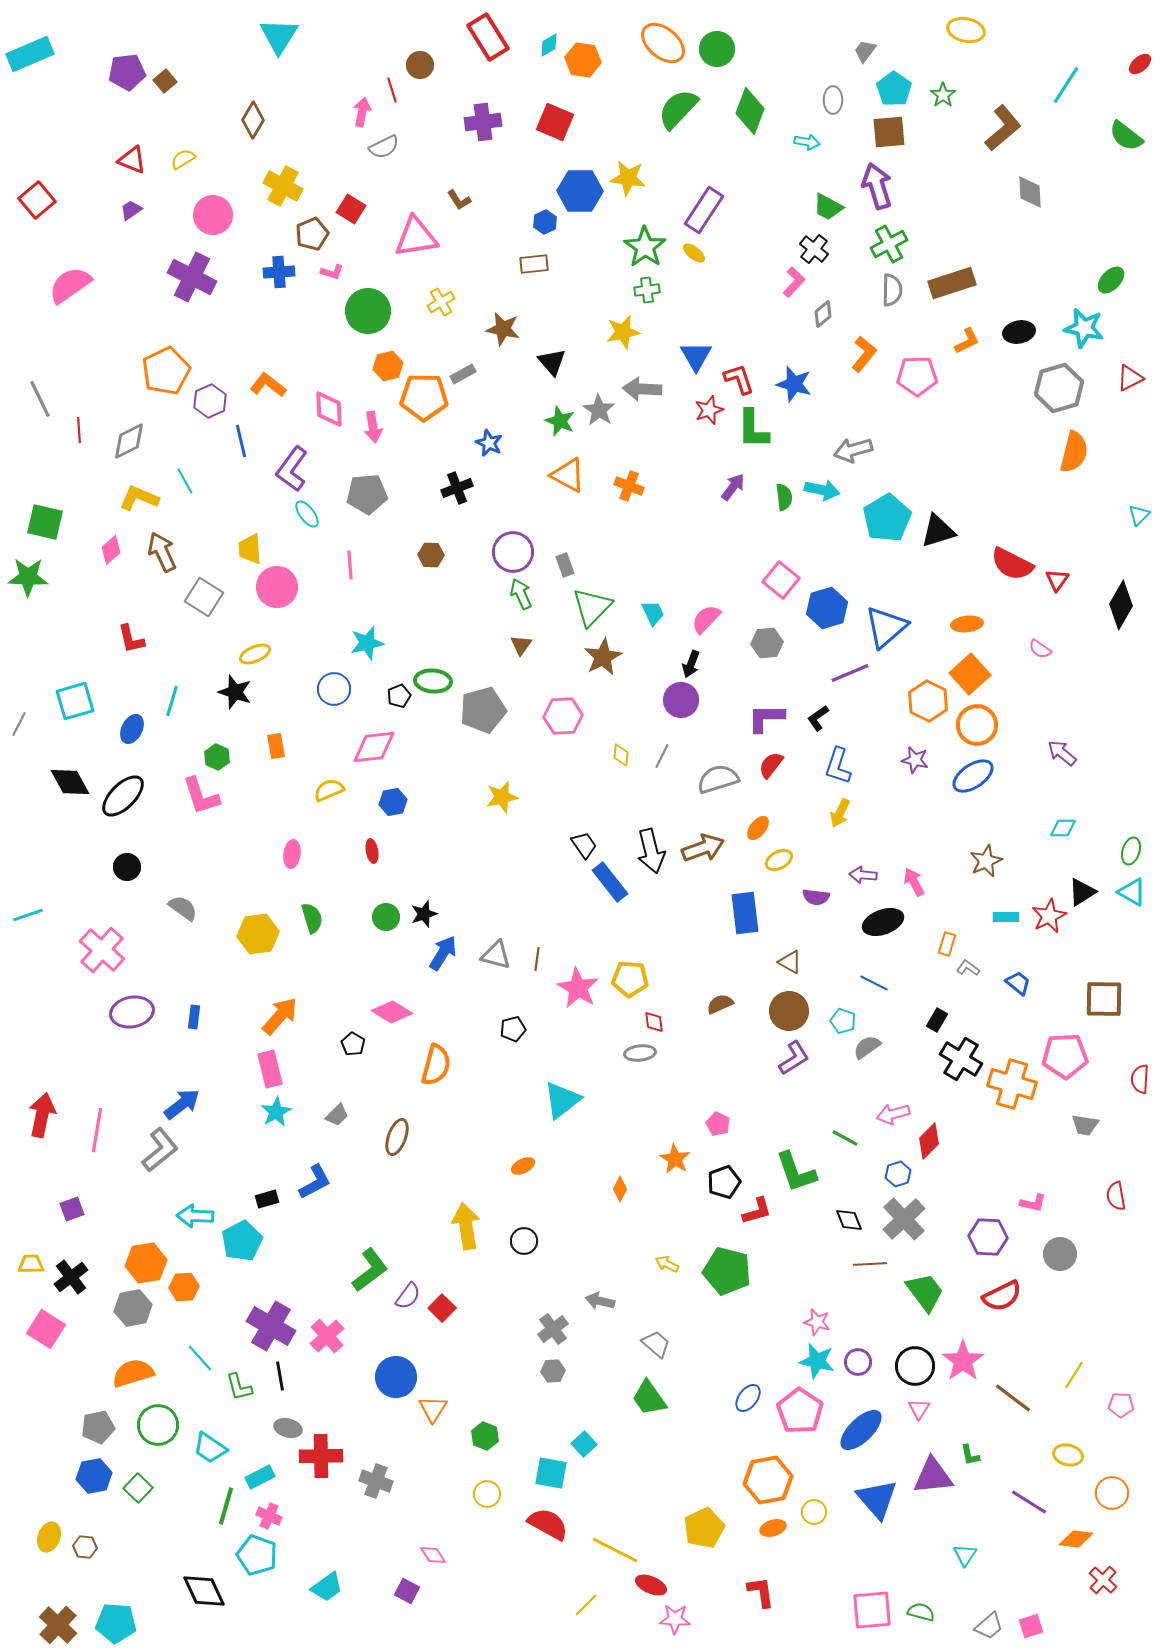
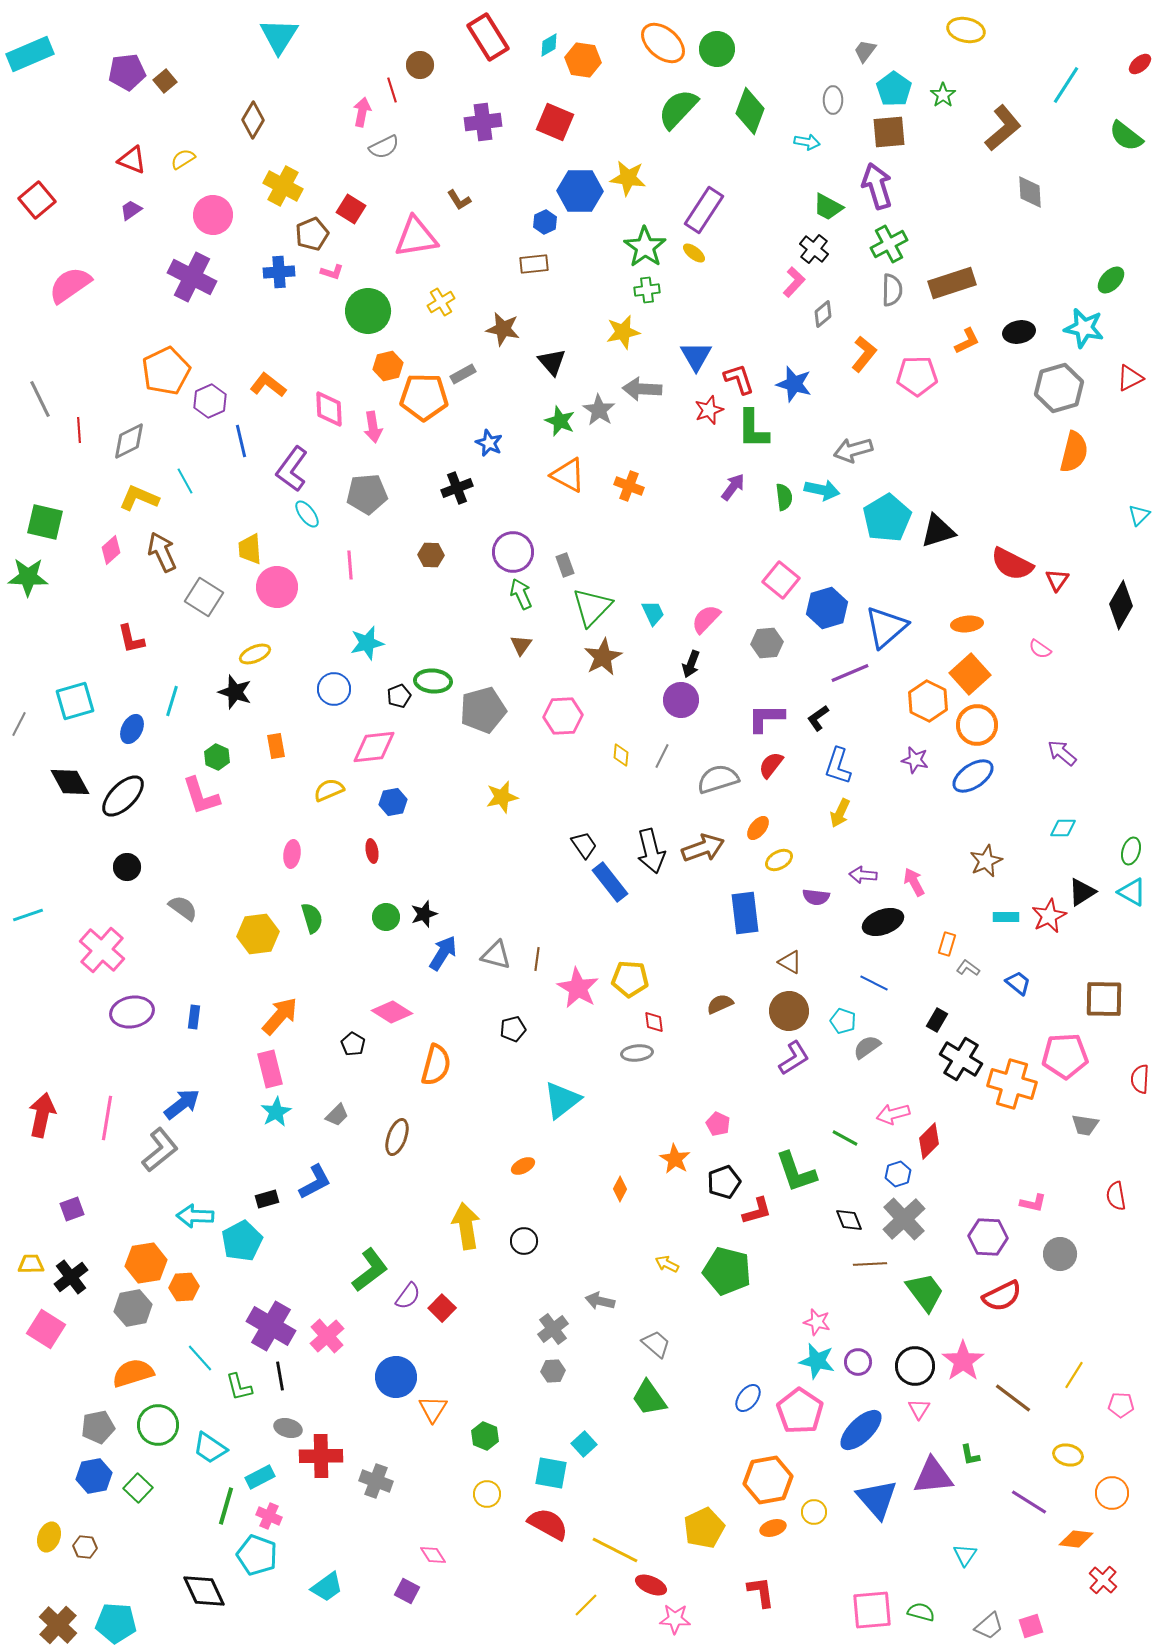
gray ellipse at (640, 1053): moved 3 px left
pink line at (97, 1130): moved 10 px right, 12 px up
